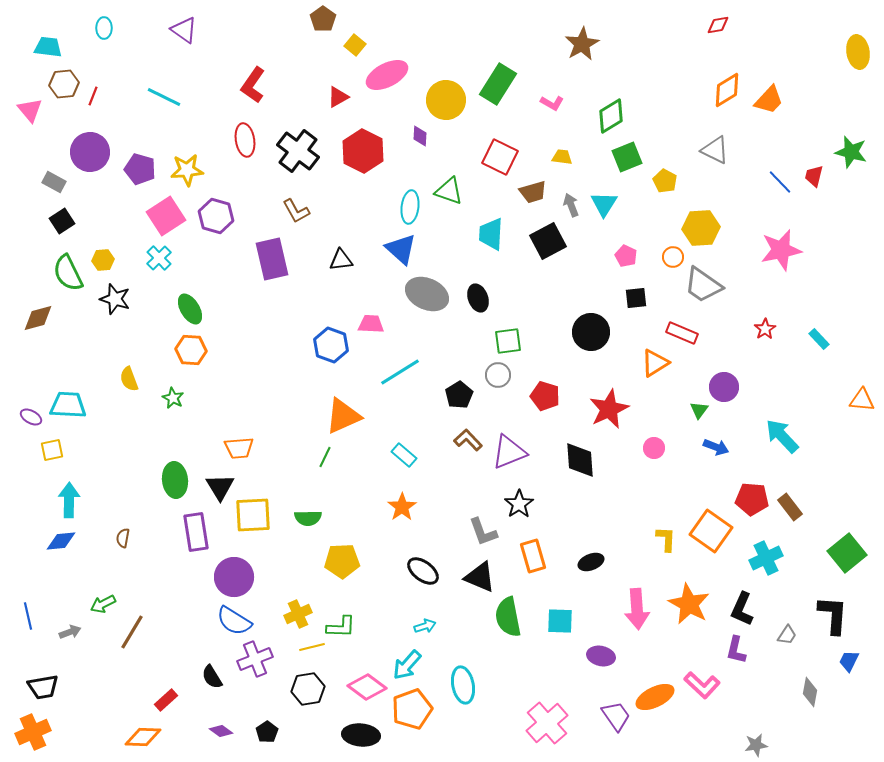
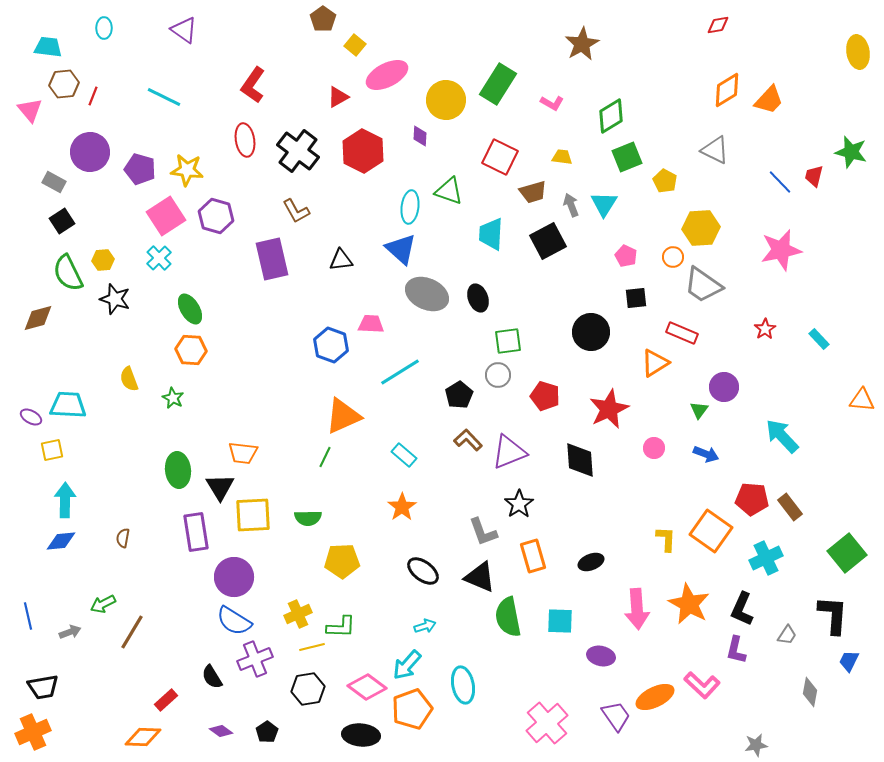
yellow star at (187, 170): rotated 12 degrees clockwise
blue arrow at (716, 447): moved 10 px left, 7 px down
orange trapezoid at (239, 448): moved 4 px right, 5 px down; rotated 12 degrees clockwise
green ellipse at (175, 480): moved 3 px right, 10 px up
cyan arrow at (69, 500): moved 4 px left
